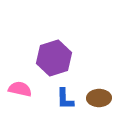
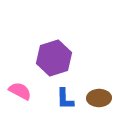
pink semicircle: moved 2 px down; rotated 15 degrees clockwise
